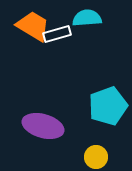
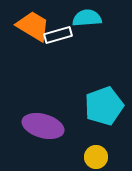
white rectangle: moved 1 px right, 1 px down
cyan pentagon: moved 4 px left
